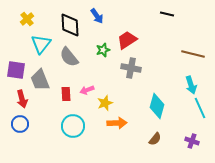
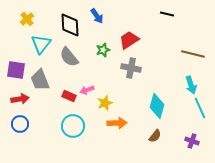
red trapezoid: moved 2 px right
red rectangle: moved 3 px right, 2 px down; rotated 64 degrees counterclockwise
red arrow: moved 2 px left; rotated 84 degrees counterclockwise
brown semicircle: moved 3 px up
